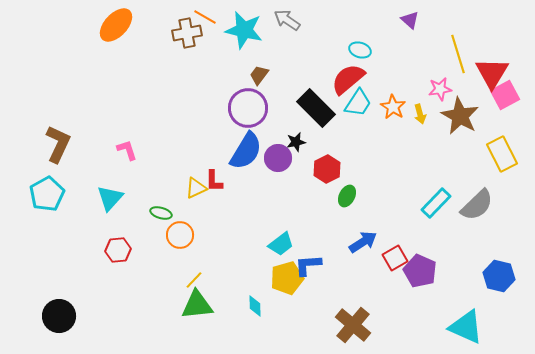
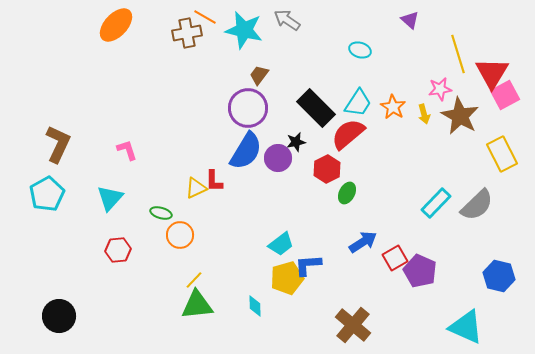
red semicircle at (348, 79): moved 55 px down
yellow arrow at (420, 114): moved 4 px right
green ellipse at (347, 196): moved 3 px up
